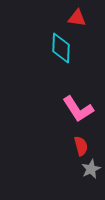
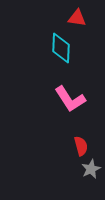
pink L-shape: moved 8 px left, 10 px up
